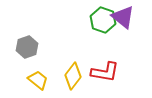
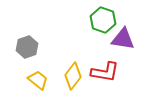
purple triangle: moved 22 px down; rotated 30 degrees counterclockwise
